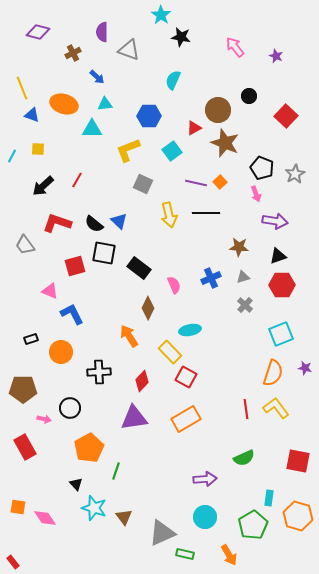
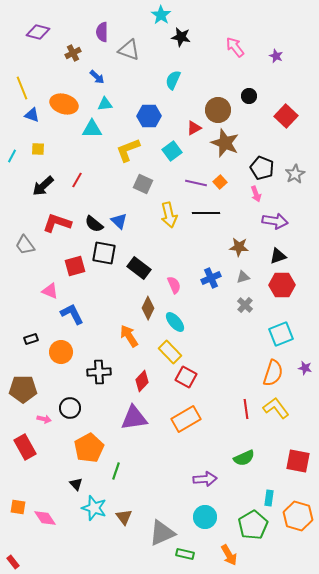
cyan ellipse at (190, 330): moved 15 px left, 8 px up; rotated 60 degrees clockwise
